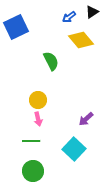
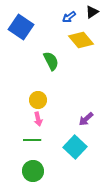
blue square: moved 5 px right; rotated 30 degrees counterclockwise
green line: moved 1 px right, 1 px up
cyan square: moved 1 px right, 2 px up
